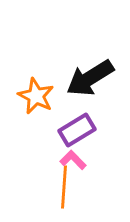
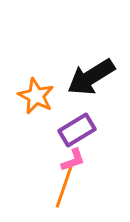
black arrow: moved 1 px right, 1 px up
pink L-shape: rotated 116 degrees clockwise
orange line: rotated 15 degrees clockwise
